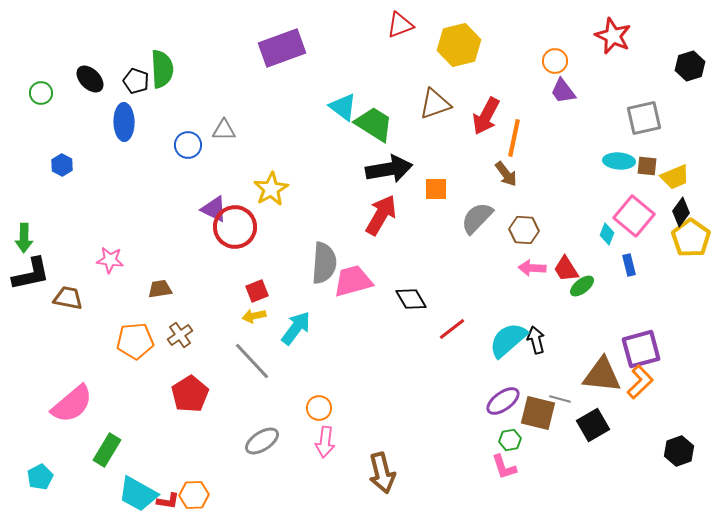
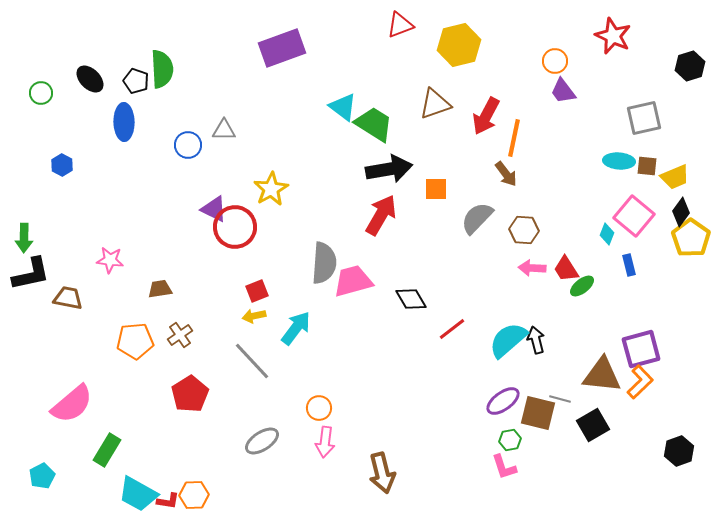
cyan pentagon at (40, 477): moved 2 px right, 1 px up
